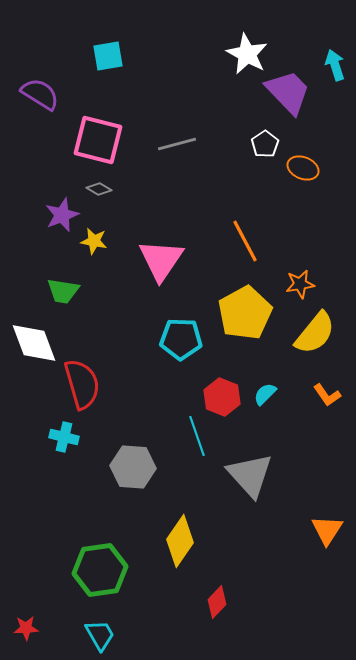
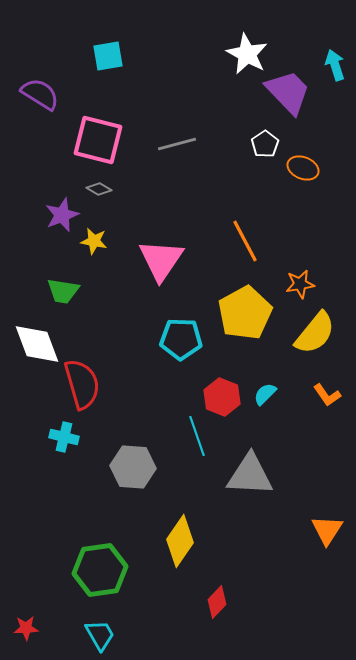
white diamond: moved 3 px right, 1 px down
gray triangle: rotated 45 degrees counterclockwise
